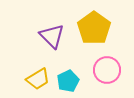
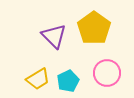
purple triangle: moved 2 px right
pink circle: moved 3 px down
